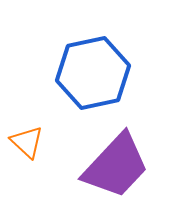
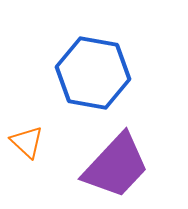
blue hexagon: rotated 22 degrees clockwise
